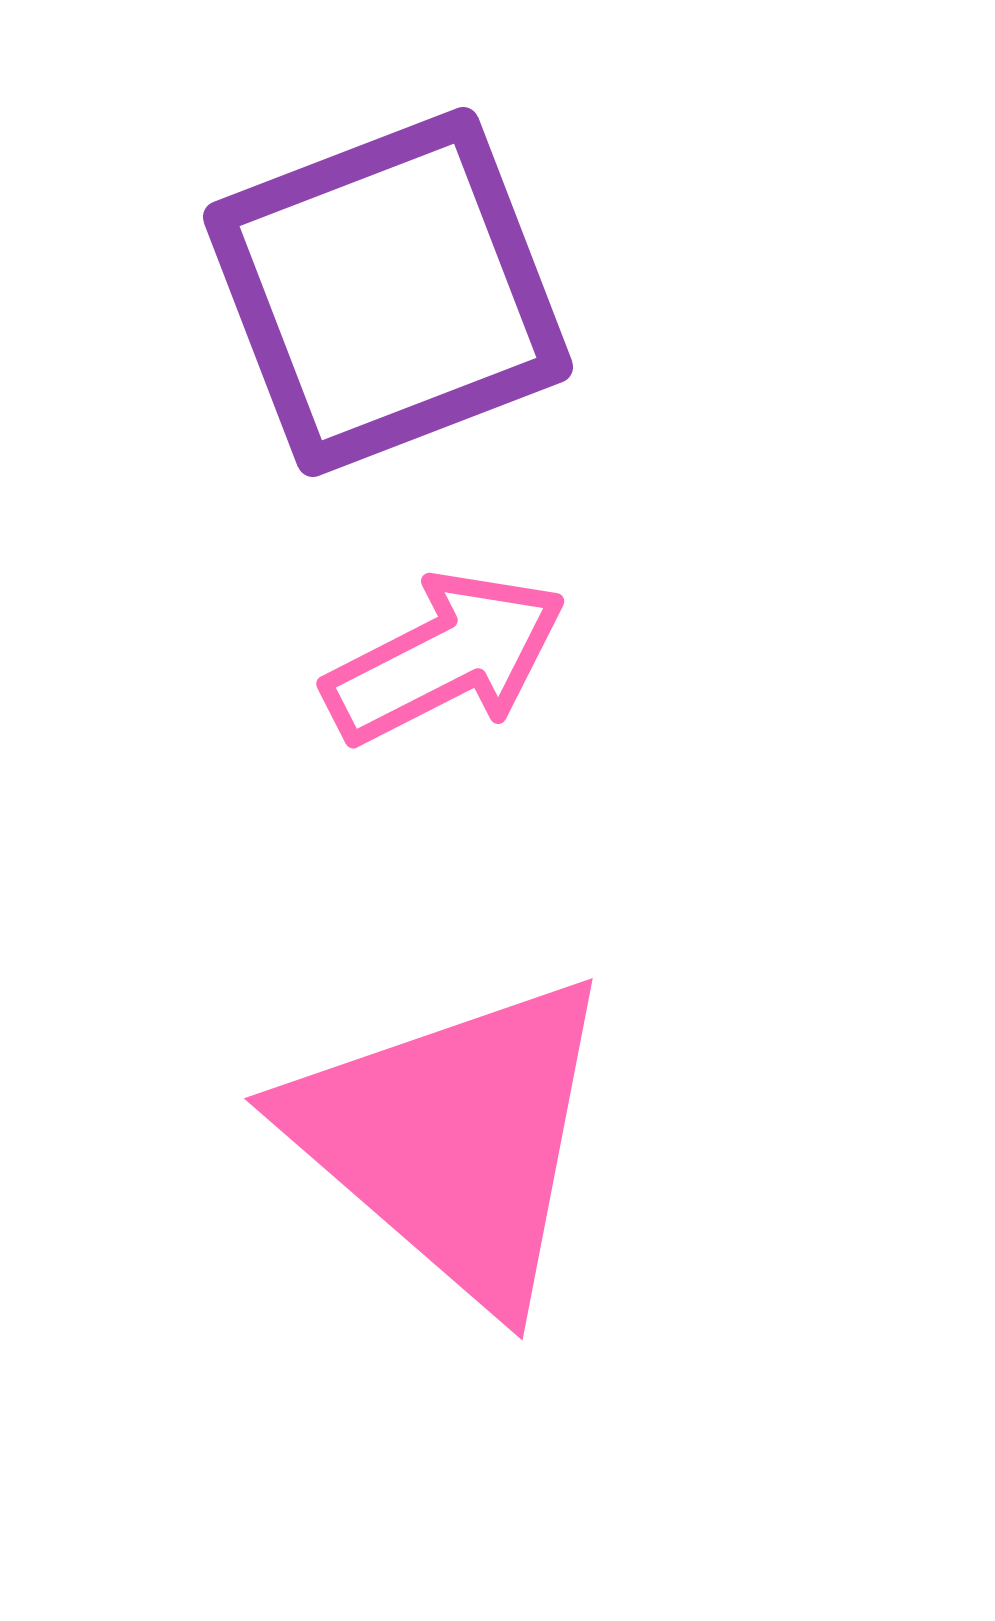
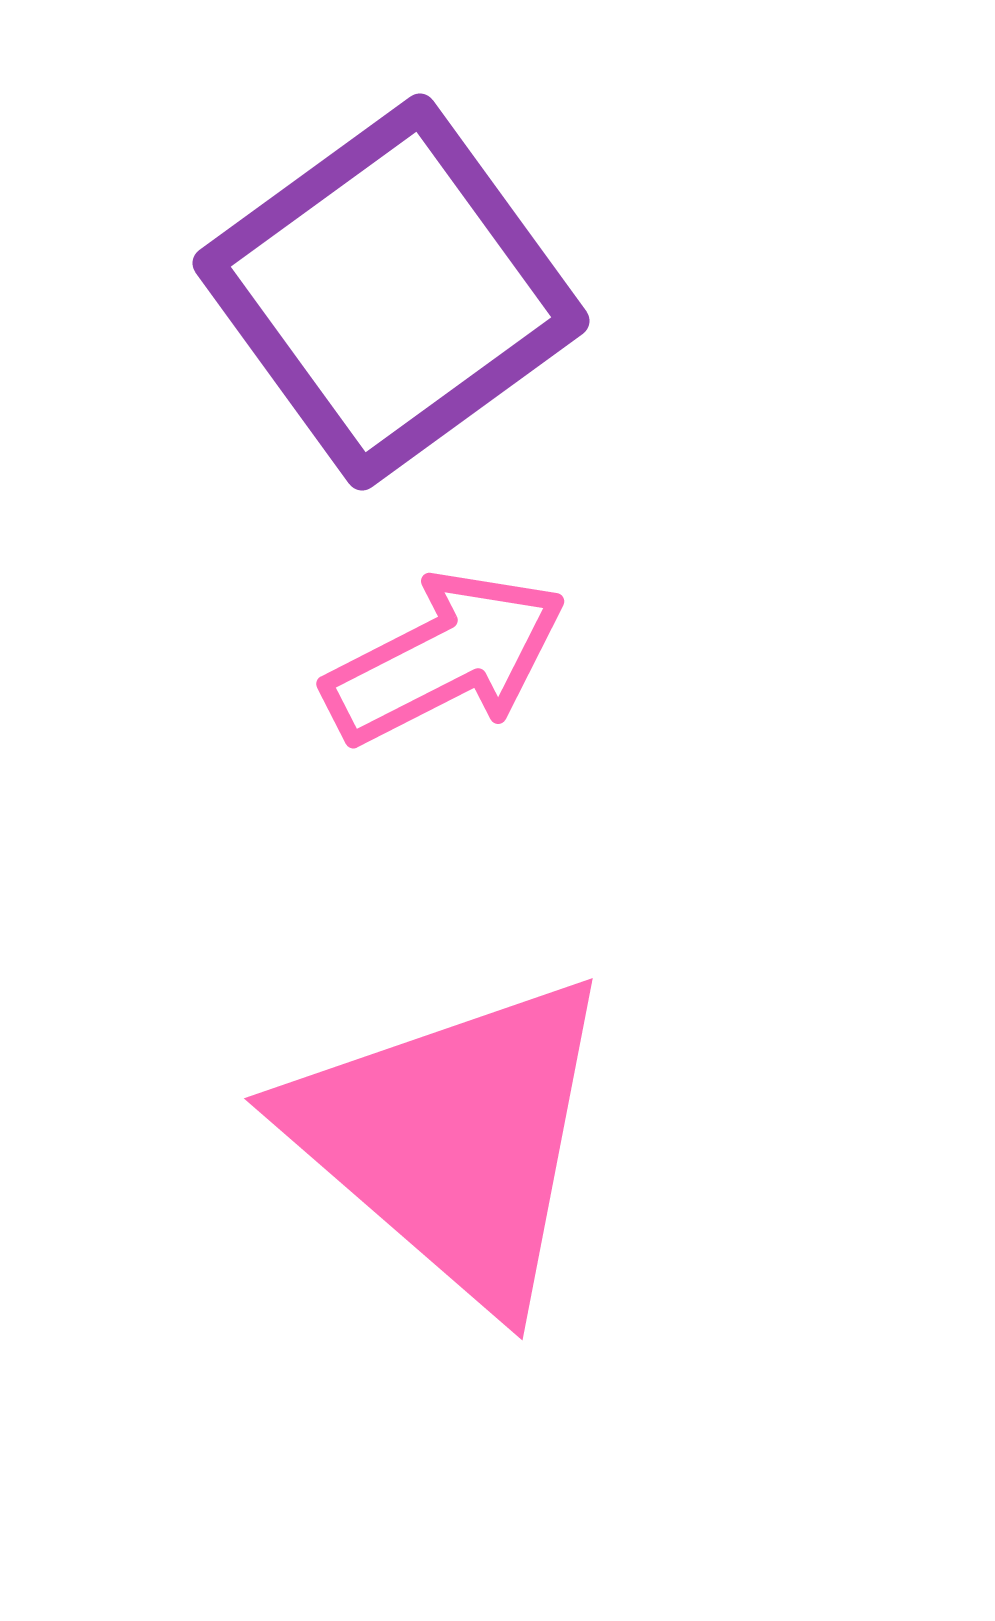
purple square: moved 3 px right; rotated 15 degrees counterclockwise
